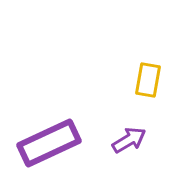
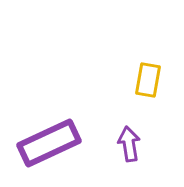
purple arrow: moved 4 px down; rotated 68 degrees counterclockwise
